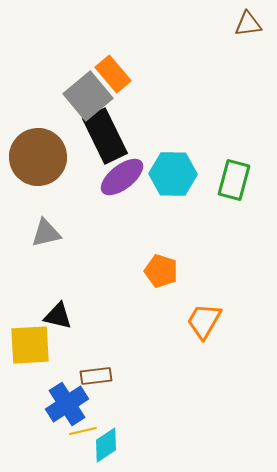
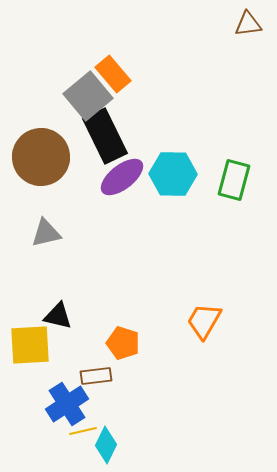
brown circle: moved 3 px right
orange pentagon: moved 38 px left, 72 px down
cyan diamond: rotated 30 degrees counterclockwise
